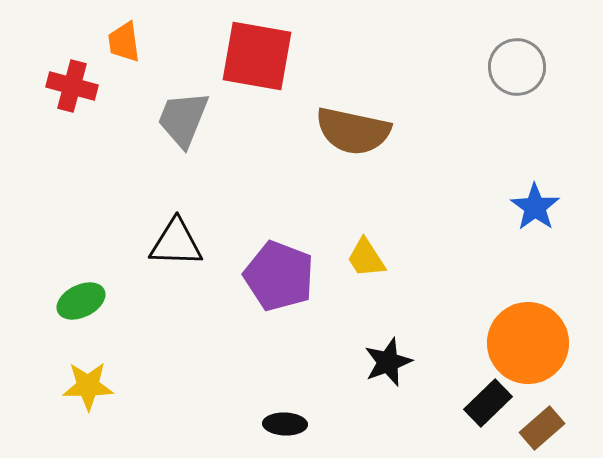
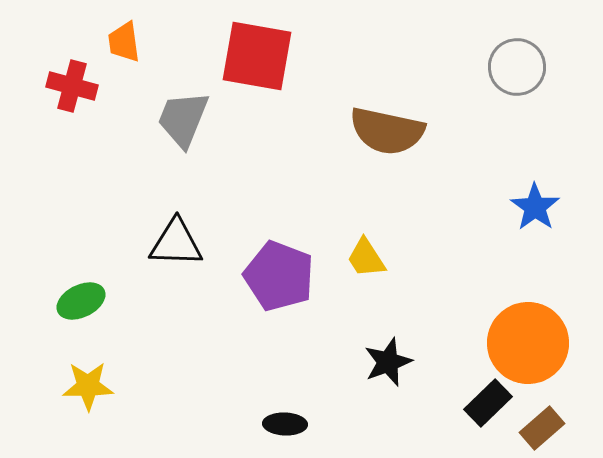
brown semicircle: moved 34 px right
